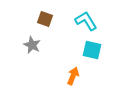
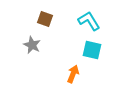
cyan L-shape: moved 3 px right
orange arrow: moved 2 px up
